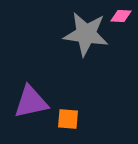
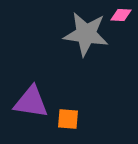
pink diamond: moved 1 px up
purple triangle: rotated 21 degrees clockwise
